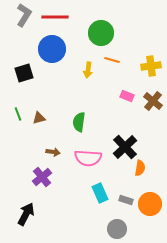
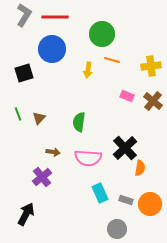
green circle: moved 1 px right, 1 px down
brown triangle: rotated 32 degrees counterclockwise
black cross: moved 1 px down
